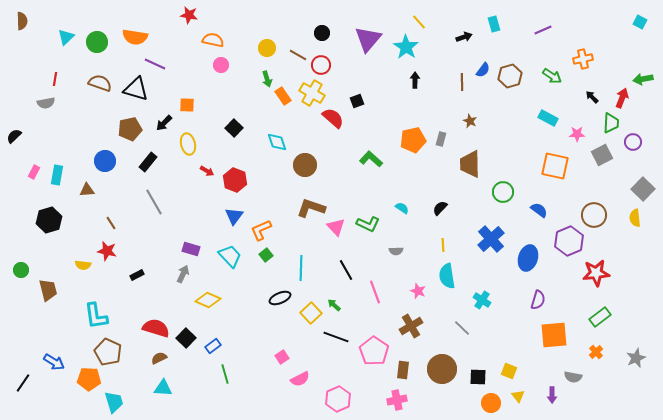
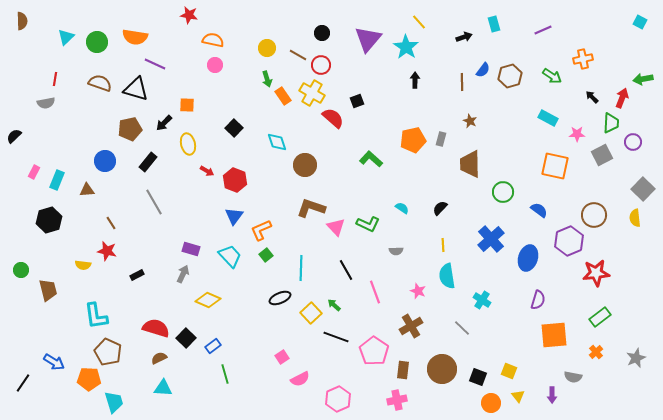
pink circle at (221, 65): moved 6 px left
cyan rectangle at (57, 175): moved 5 px down; rotated 12 degrees clockwise
black square at (478, 377): rotated 18 degrees clockwise
